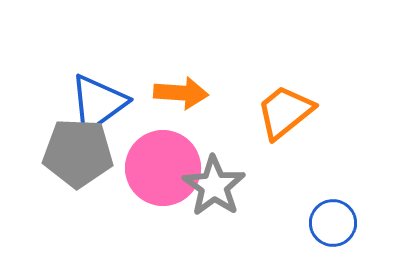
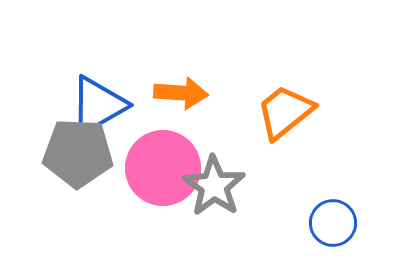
blue triangle: moved 2 px down; rotated 6 degrees clockwise
